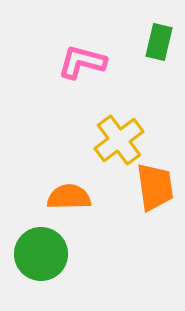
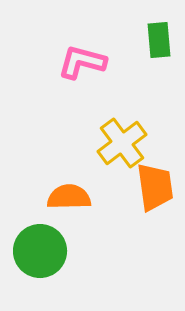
green rectangle: moved 2 px up; rotated 18 degrees counterclockwise
yellow cross: moved 3 px right, 3 px down
green circle: moved 1 px left, 3 px up
